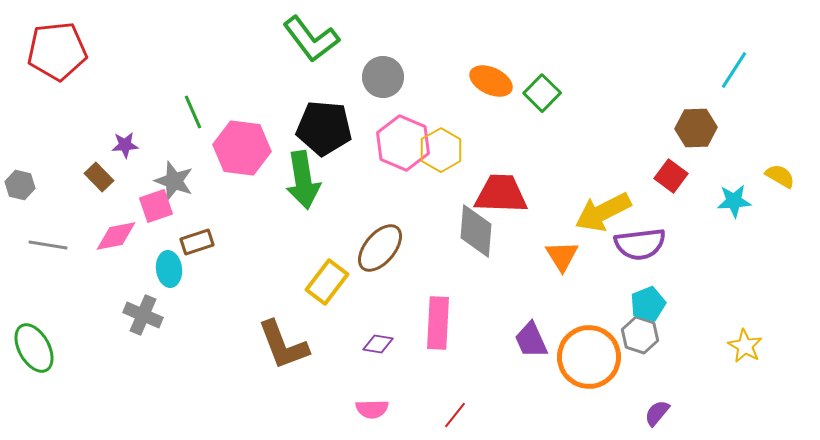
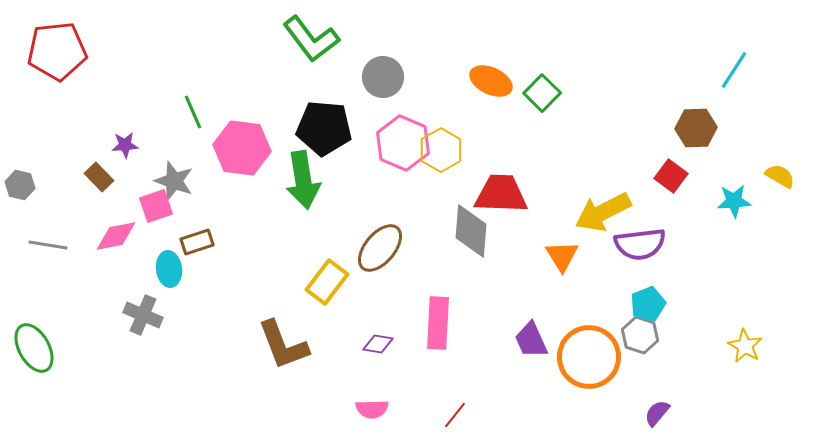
gray diamond at (476, 231): moved 5 px left
